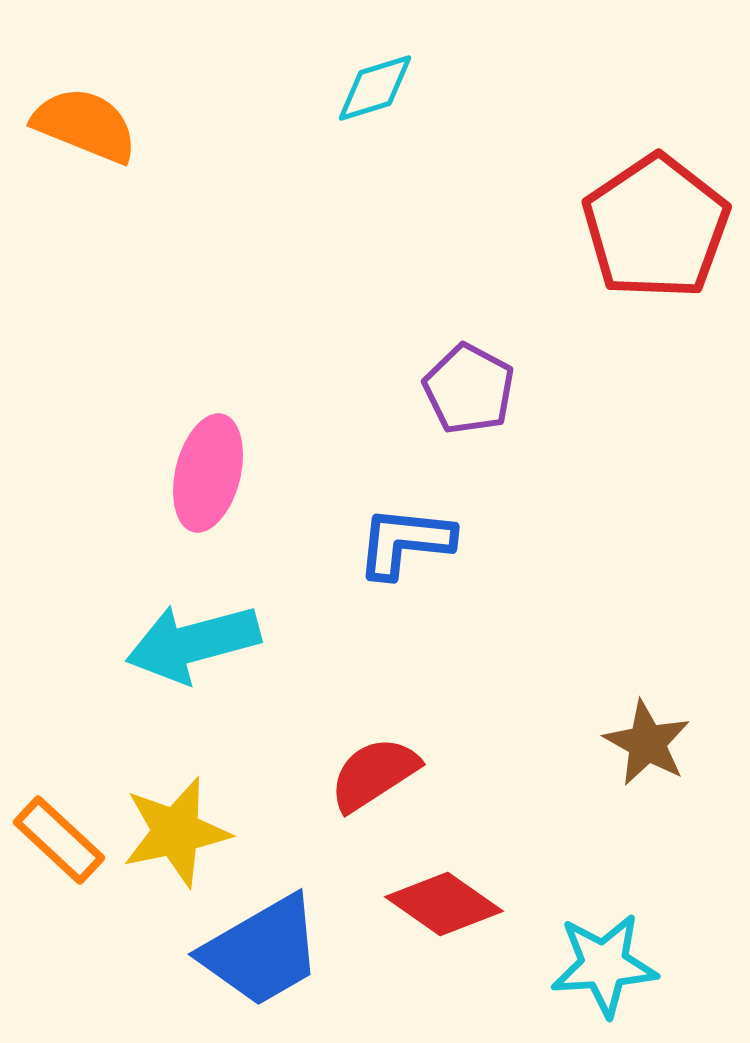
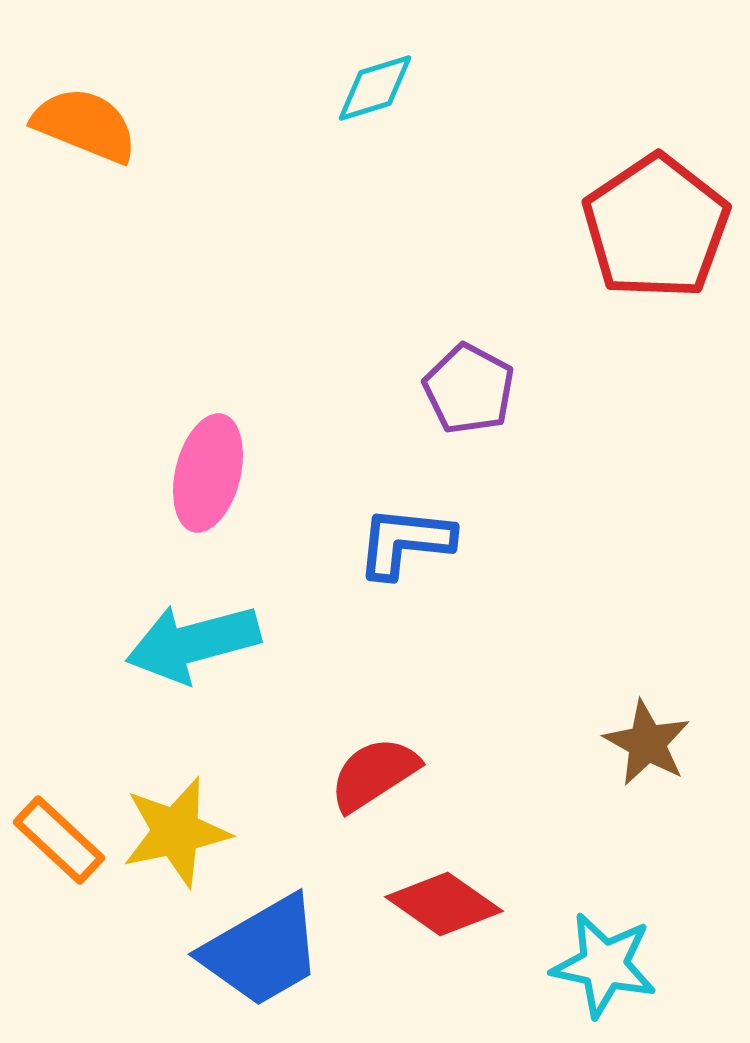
cyan star: rotated 16 degrees clockwise
